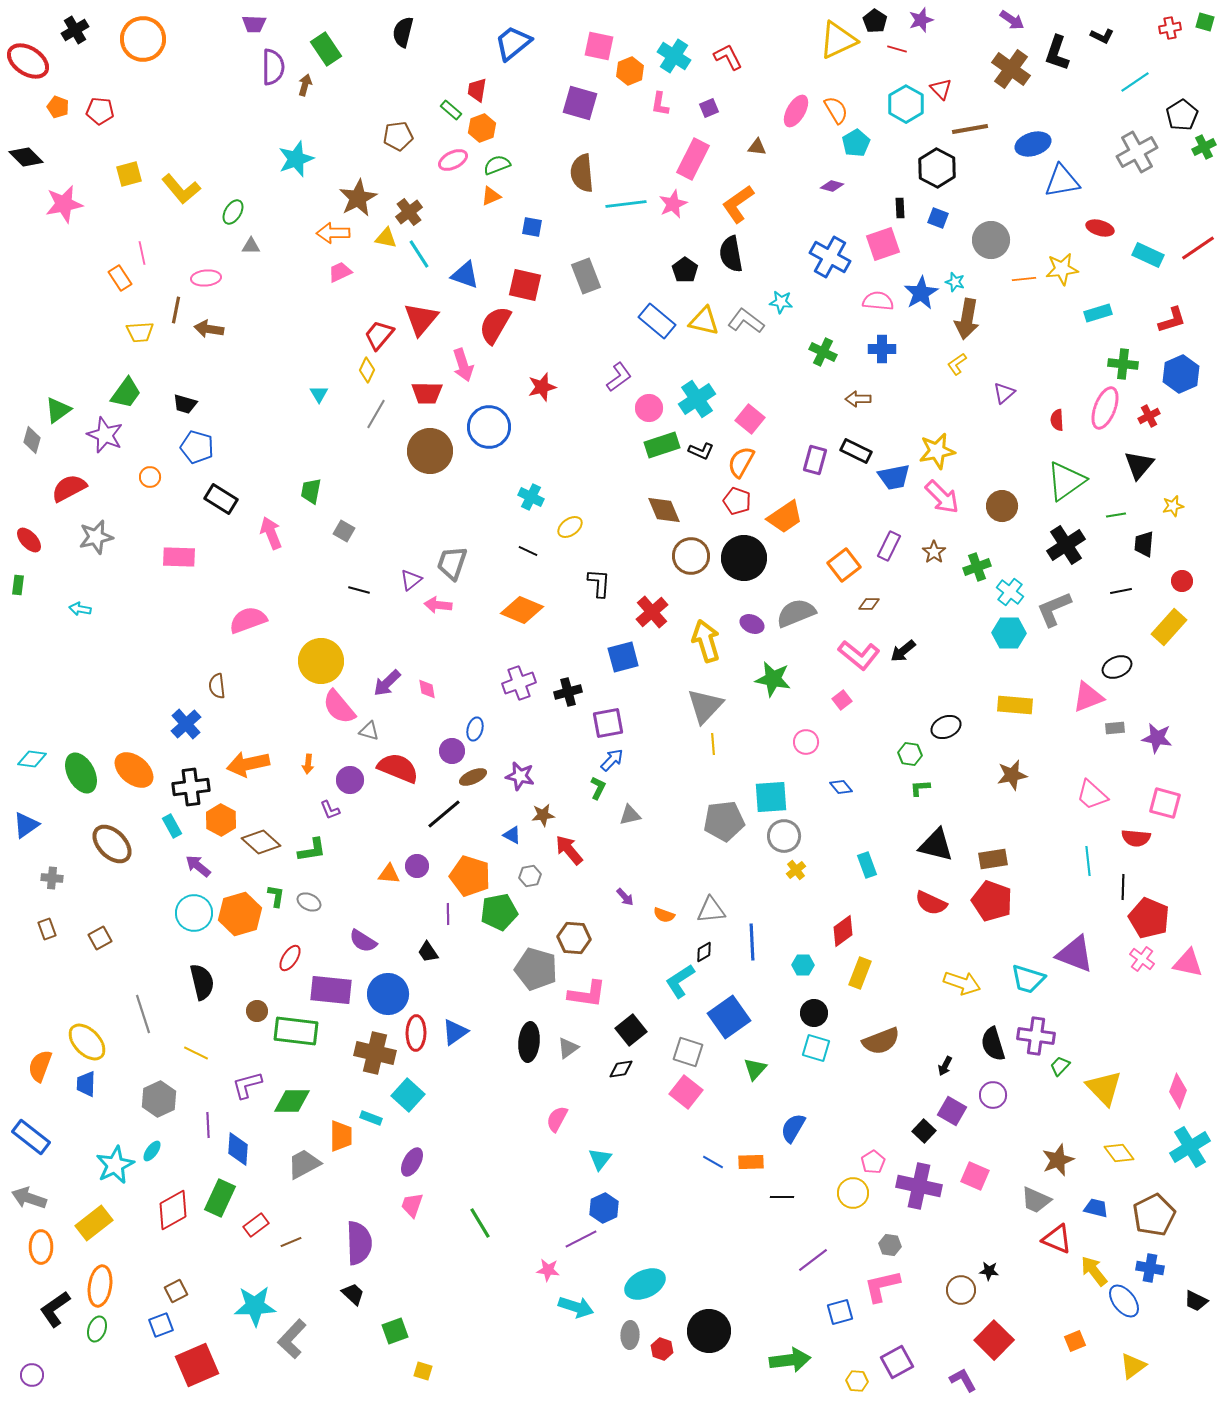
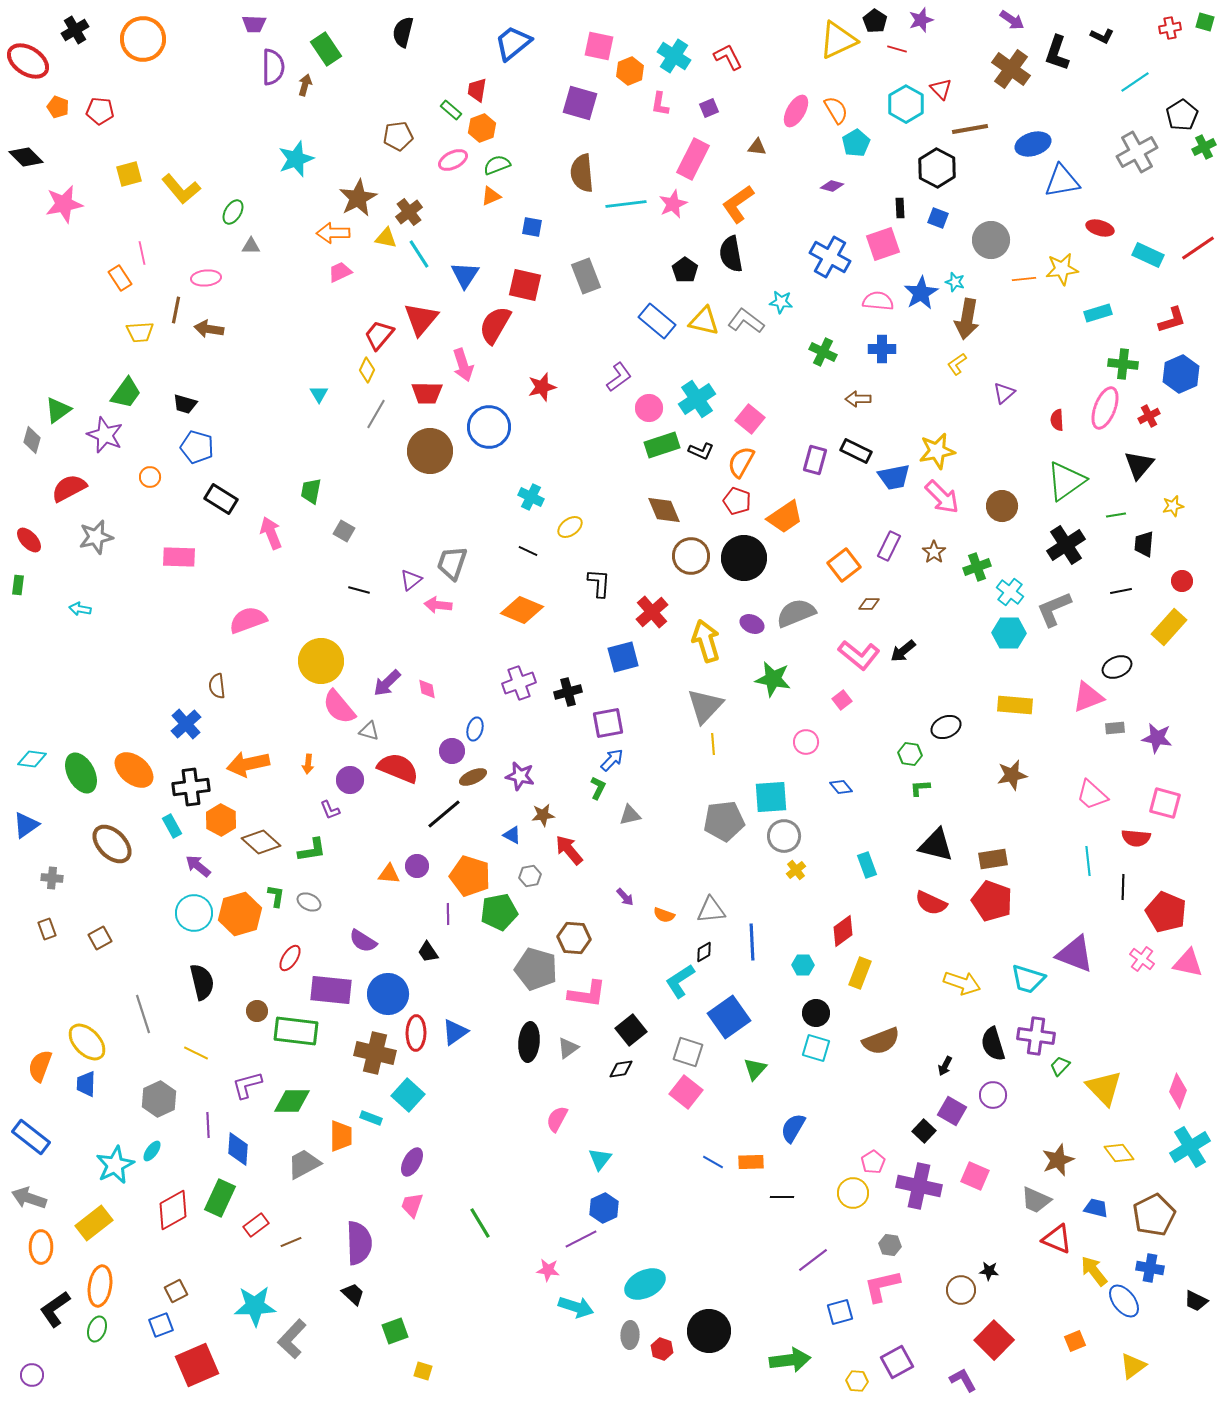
blue triangle at (465, 275): rotated 44 degrees clockwise
red pentagon at (1149, 918): moved 17 px right, 6 px up
black circle at (814, 1013): moved 2 px right
